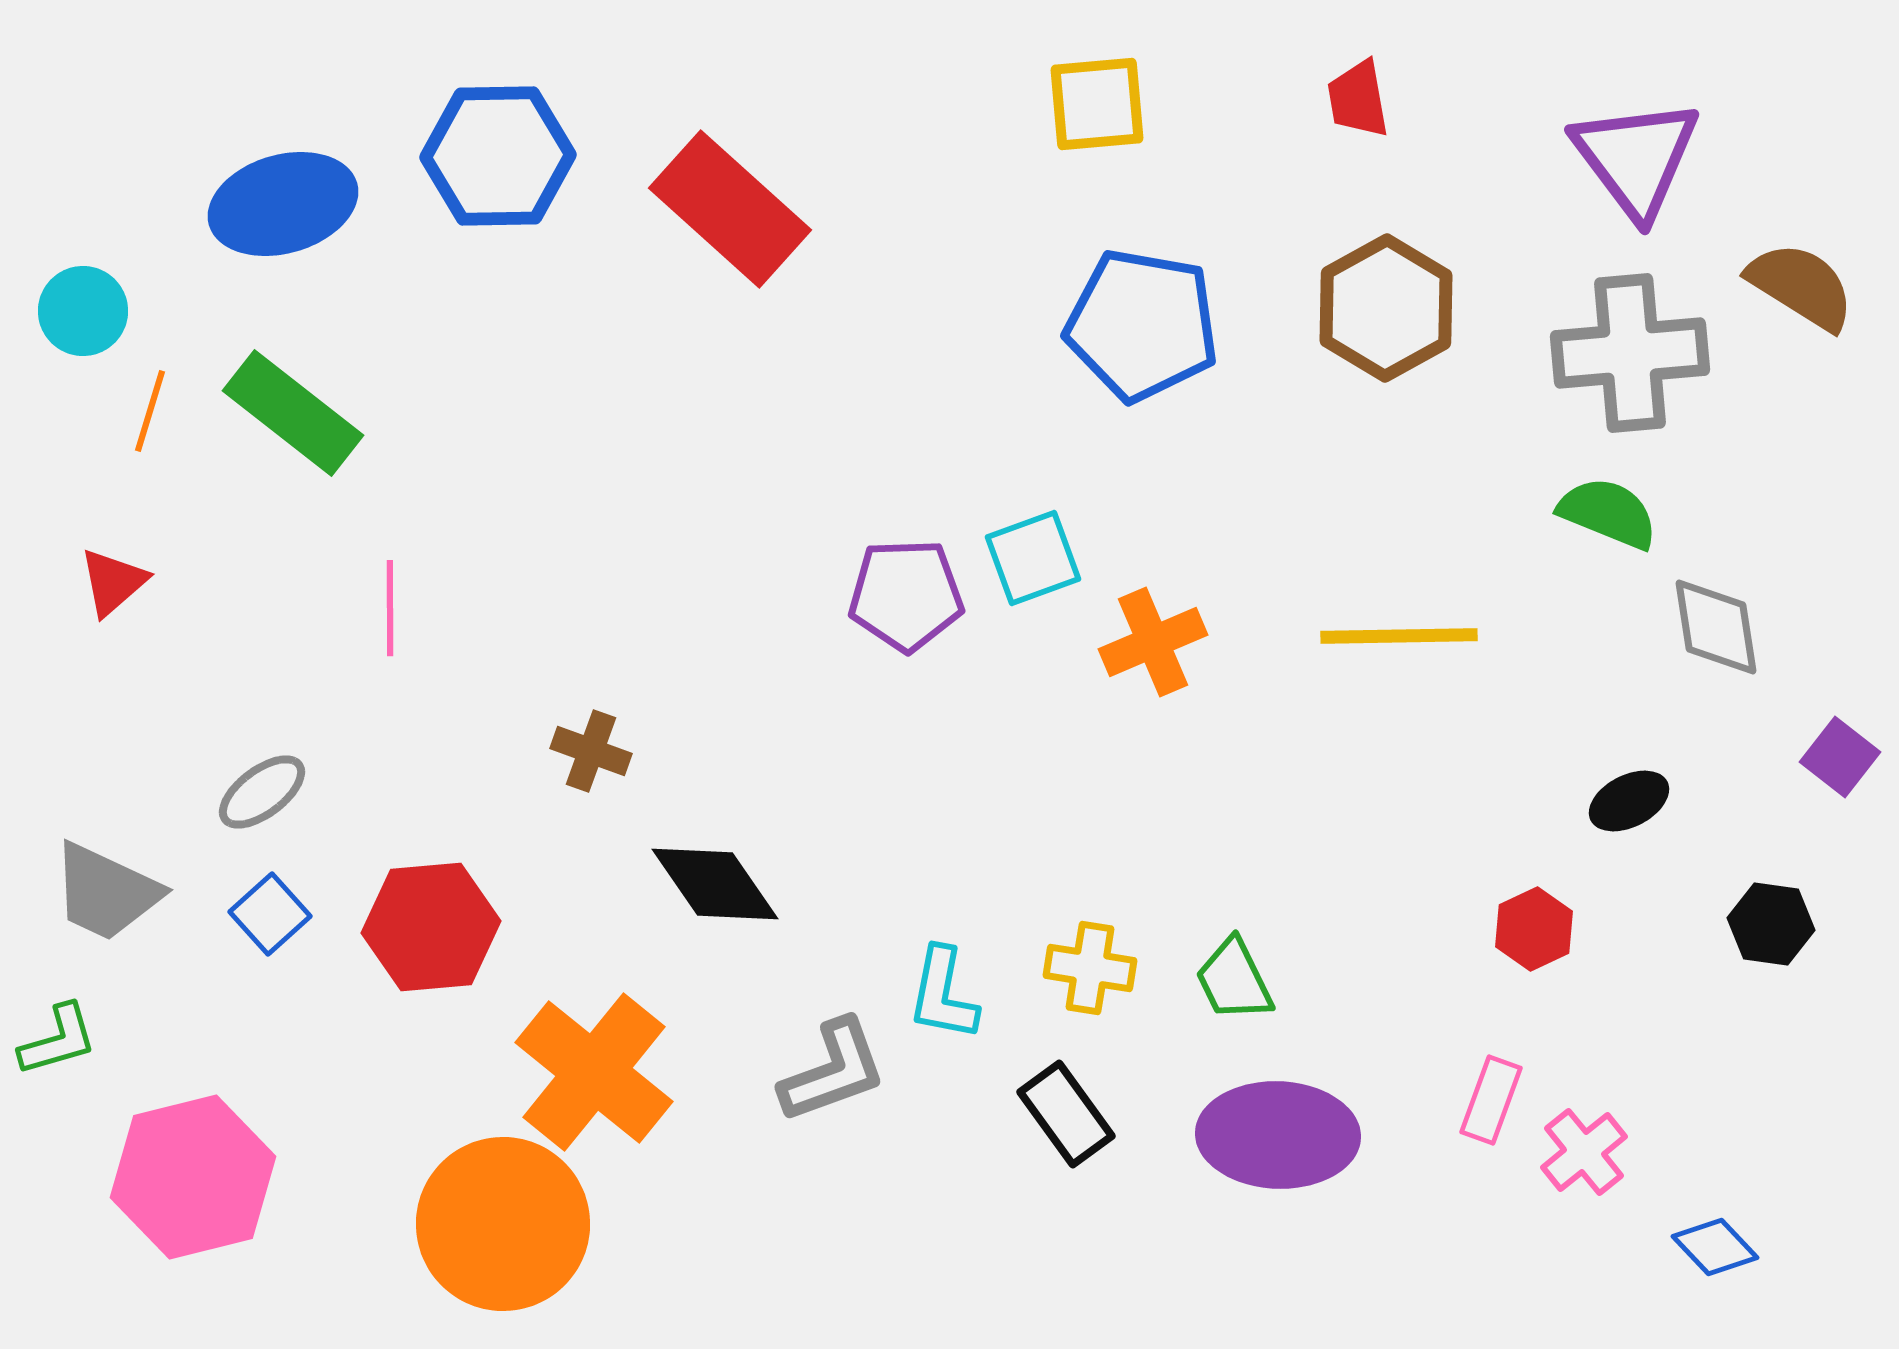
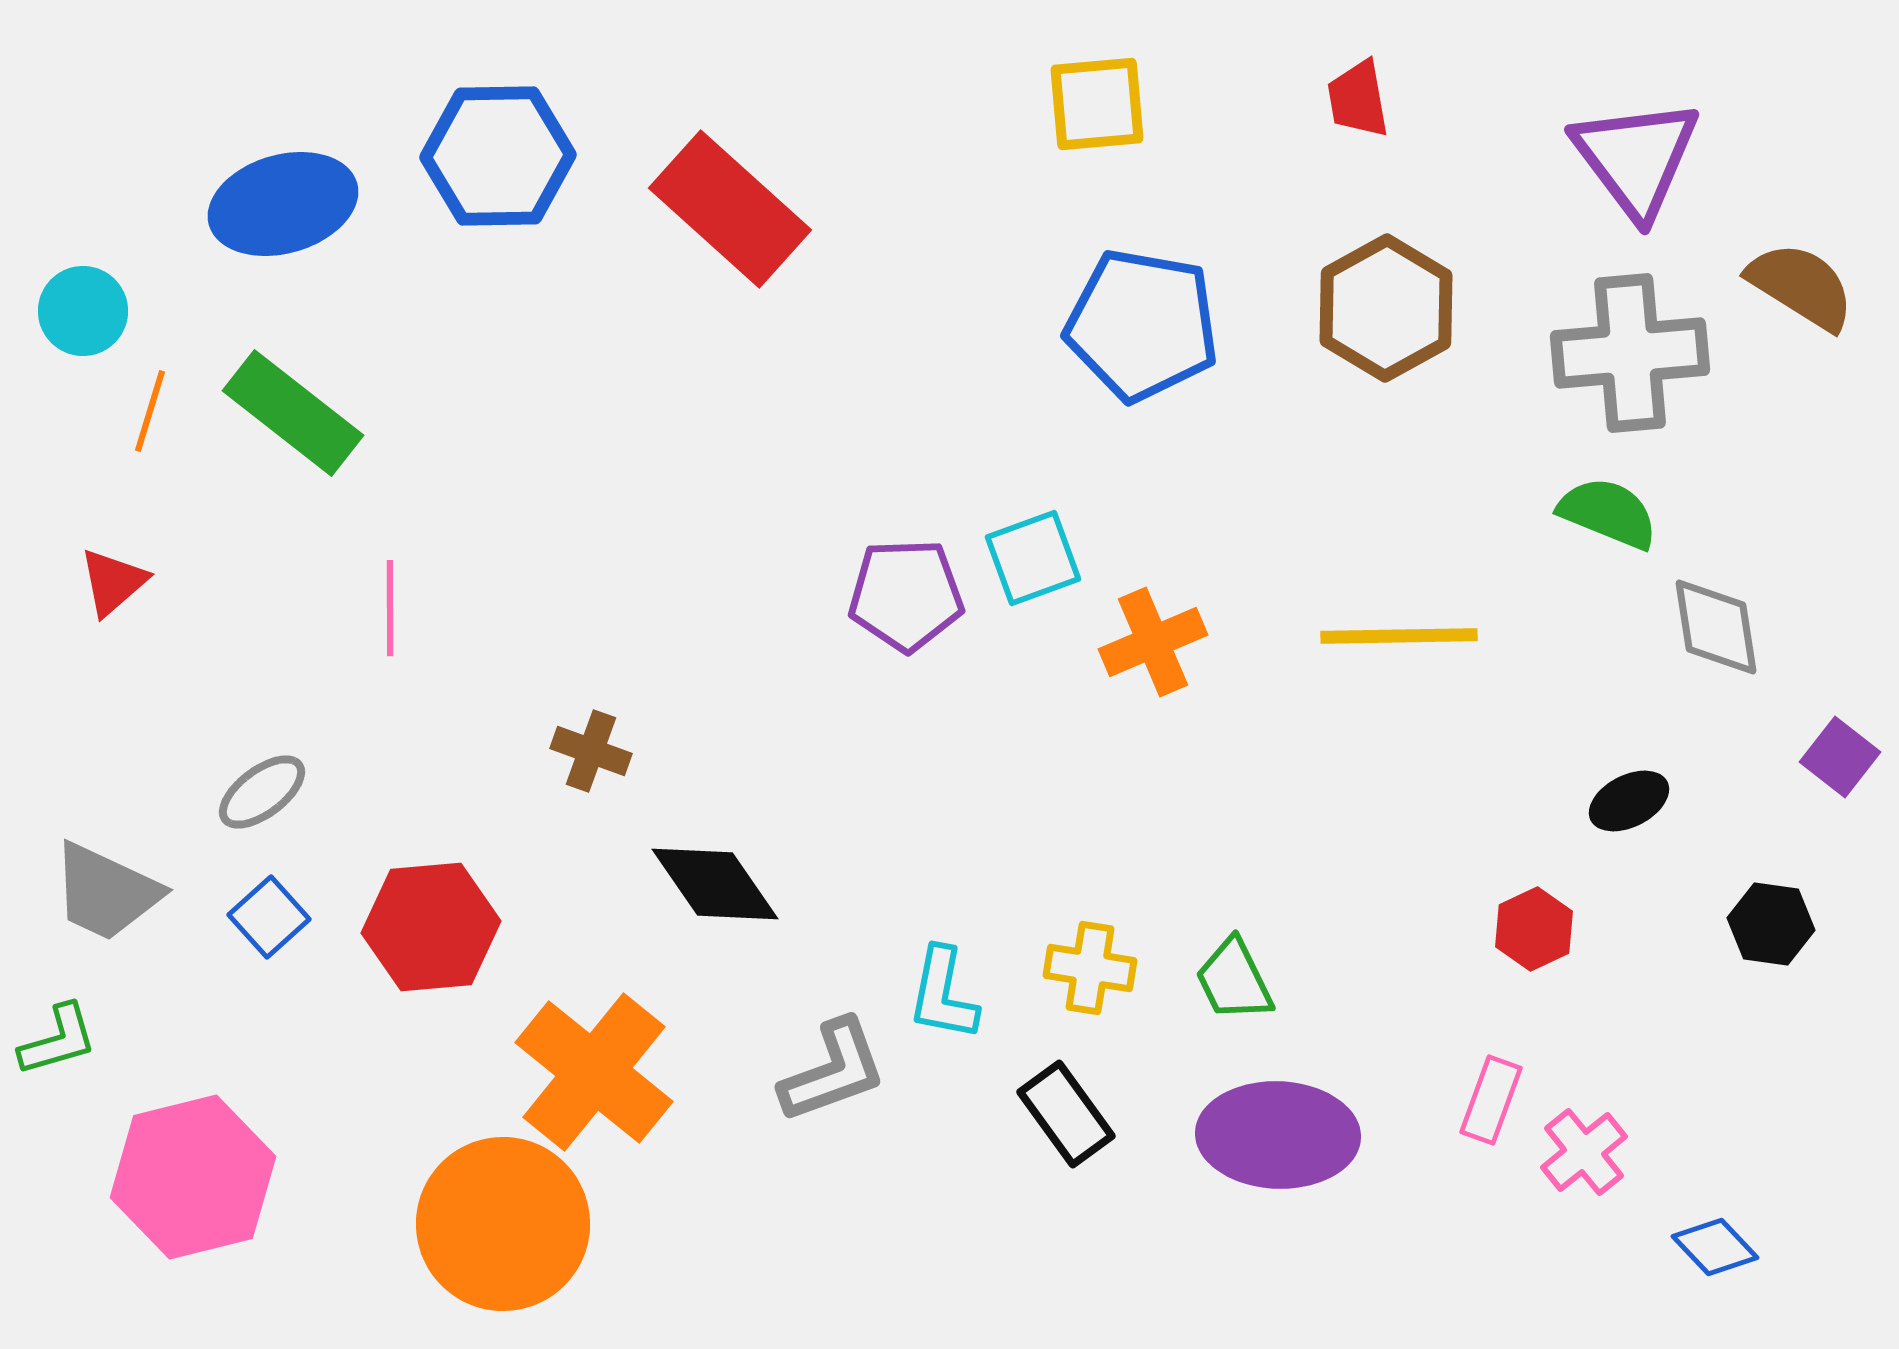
blue square at (270, 914): moved 1 px left, 3 px down
